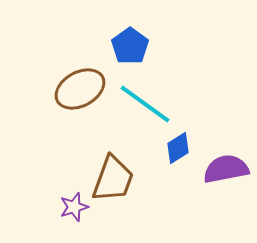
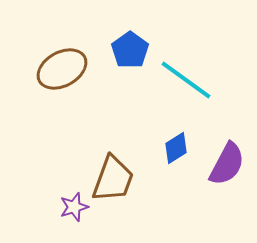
blue pentagon: moved 4 px down
brown ellipse: moved 18 px left, 20 px up
cyan line: moved 41 px right, 24 px up
blue diamond: moved 2 px left
purple semicircle: moved 1 px right, 5 px up; rotated 129 degrees clockwise
